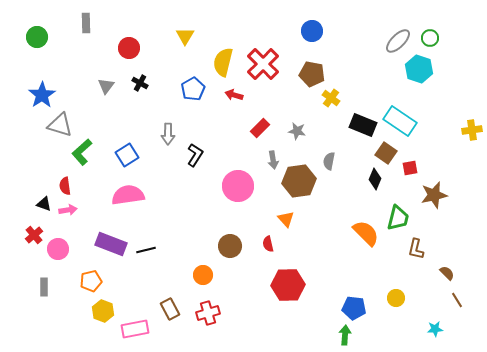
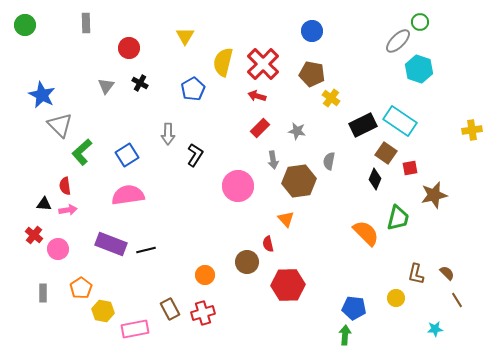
green circle at (37, 37): moved 12 px left, 12 px up
green circle at (430, 38): moved 10 px left, 16 px up
blue star at (42, 95): rotated 12 degrees counterclockwise
red arrow at (234, 95): moved 23 px right, 1 px down
gray triangle at (60, 125): rotated 28 degrees clockwise
black rectangle at (363, 125): rotated 48 degrees counterclockwise
black triangle at (44, 204): rotated 14 degrees counterclockwise
red cross at (34, 235): rotated 12 degrees counterclockwise
brown circle at (230, 246): moved 17 px right, 16 px down
brown L-shape at (416, 249): moved 25 px down
orange circle at (203, 275): moved 2 px right
orange pentagon at (91, 281): moved 10 px left, 7 px down; rotated 20 degrees counterclockwise
gray rectangle at (44, 287): moved 1 px left, 6 px down
yellow hexagon at (103, 311): rotated 10 degrees counterclockwise
red cross at (208, 313): moved 5 px left
